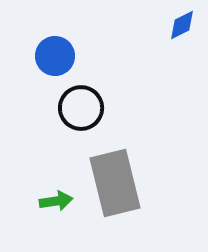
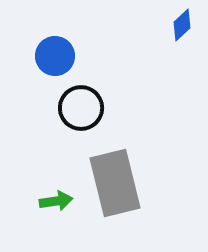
blue diamond: rotated 16 degrees counterclockwise
